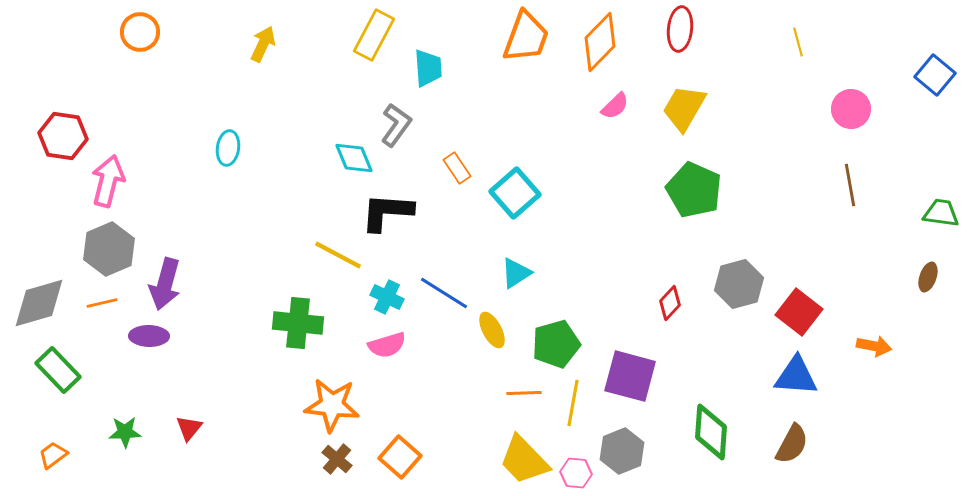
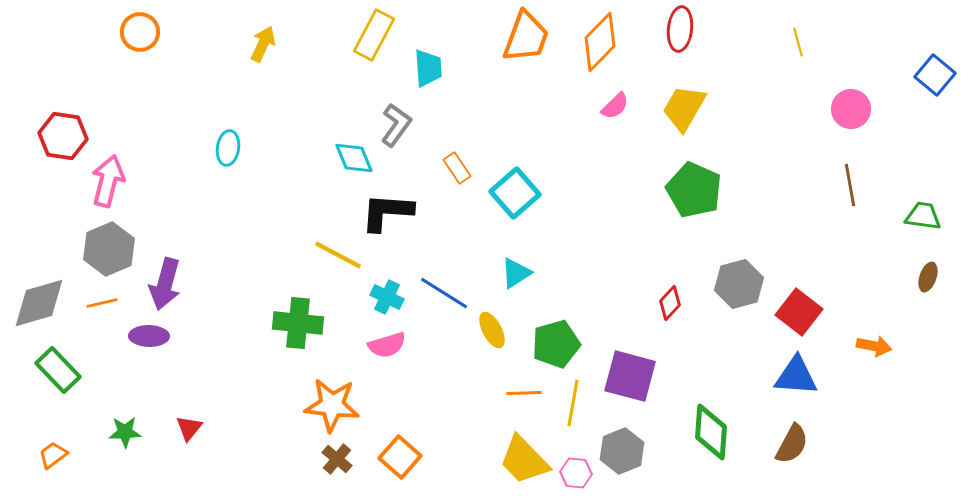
green trapezoid at (941, 213): moved 18 px left, 3 px down
